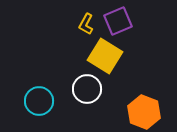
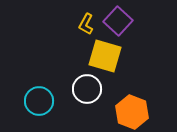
purple square: rotated 24 degrees counterclockwise
yellow square: rotated 16 degrees counterclockwise
orange hexagon: moved 12 px left
